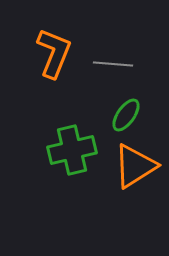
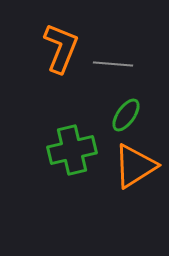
orange L-shape: moved 7 px right, 5 px up
